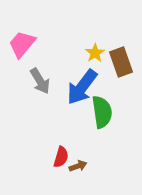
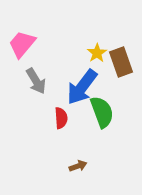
yellow star: moved 2 px right
gray arrow: moved 4 px left
green semicircle: rotated 12 degrees counterclockwise
red semicircle: moved 39 px up; rotated 20 degrees counterclockwise
